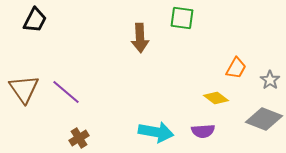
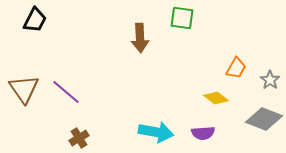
purple semicircle: moved 2 px down
